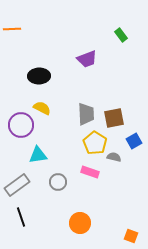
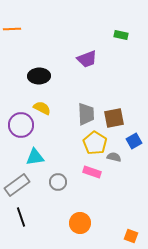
green rectangle: rotated 40 degrees counterclockwise
cyan triangle: moved 3 px left, 2 px down
pink rectangle: moved 2 px right
